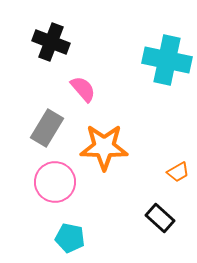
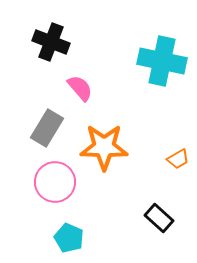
cyan cross: moved 5 px left, 1 px down
pink semicircle: moved 3 px left, 1 px up
orange trapezoid: moved 13 px up
black rectangle: moved 1 px left
cyan pentagon: moved 1 px left; rotated 12 degrees clockwise
